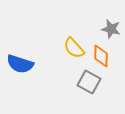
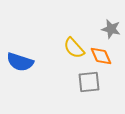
orange diamond: rotated 25 degrees counterclockwise
blue semicircle: moved 2 px up
gray square: rotated 35 degrees counterclockwise
